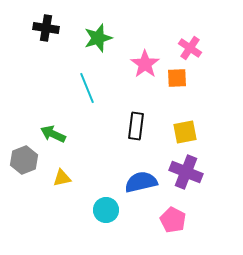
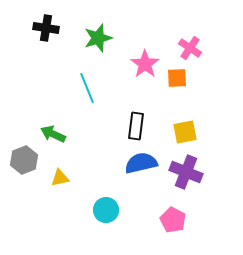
yellow triangle: moved 2 px left
blue semicircle: moved 19 px up
